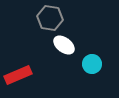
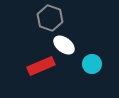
gray hexagon: rotated 10 degrees clockwise
red rectangle: moved 23 px right, 9 px up
